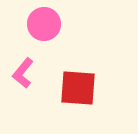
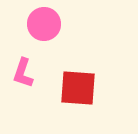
pink L-shape: rotated 20 degrees counterclockwise
